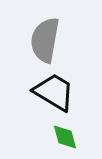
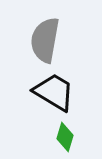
green diamond: rotated 32 degrees clockwise
